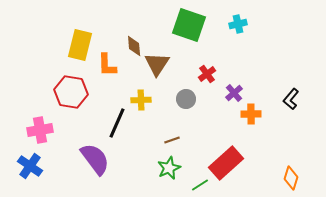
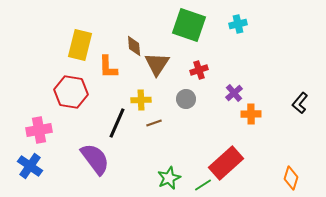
orange L-shape: moved 1 px right, 2 px down
red cross: moved 8 px left, 4 px up; rotated 18 degrees clockwise
black L-shape: moved 9 px right, 4 px down
pink cross: moved 1 px left
brown line: moved 18 px left, 17 px up
green star: moved 10 px down
green line: moved 3 px right
